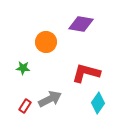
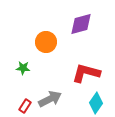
purple diamond: rotated 25 degrees counterclockwise
cyan diamond: moved 2 px left
